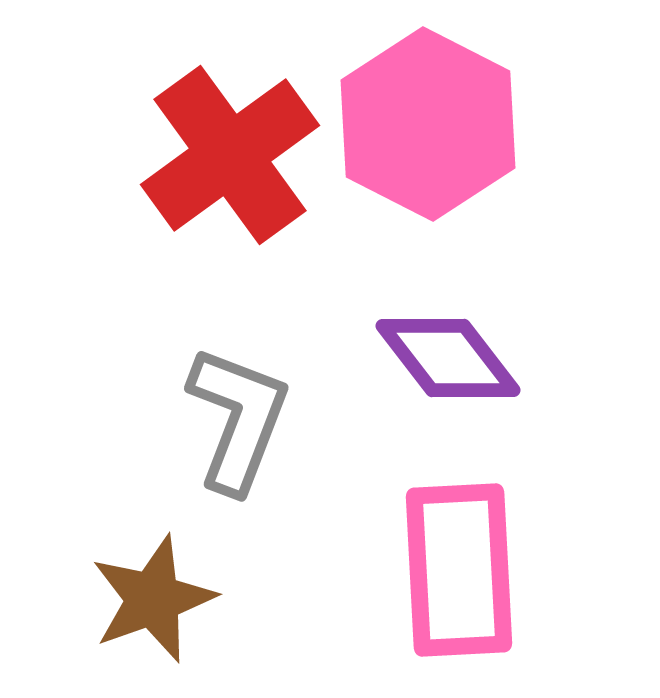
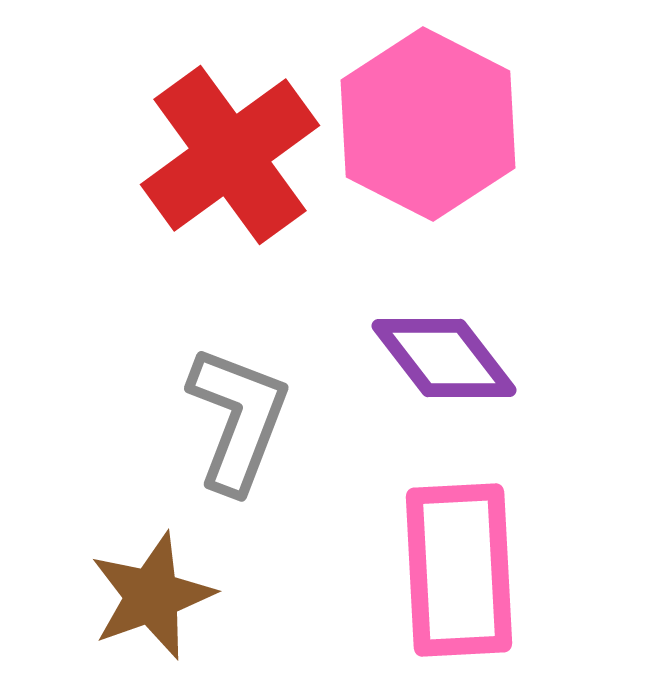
purple diamond: moved 4 px left
brown star: moved 1 px left, 3 px up
